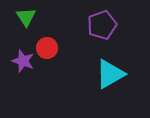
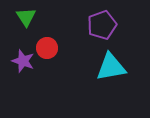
cyan triangle: moved 1 px right, 7 px up; rotated 20 degrees clockwise
